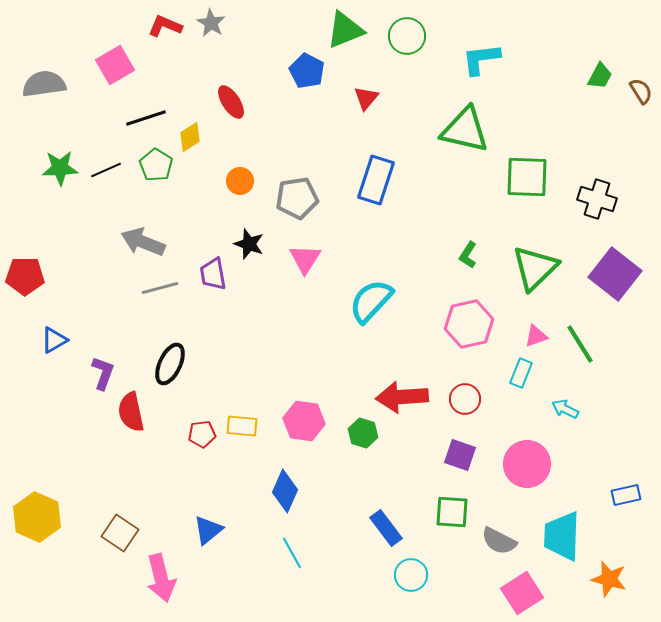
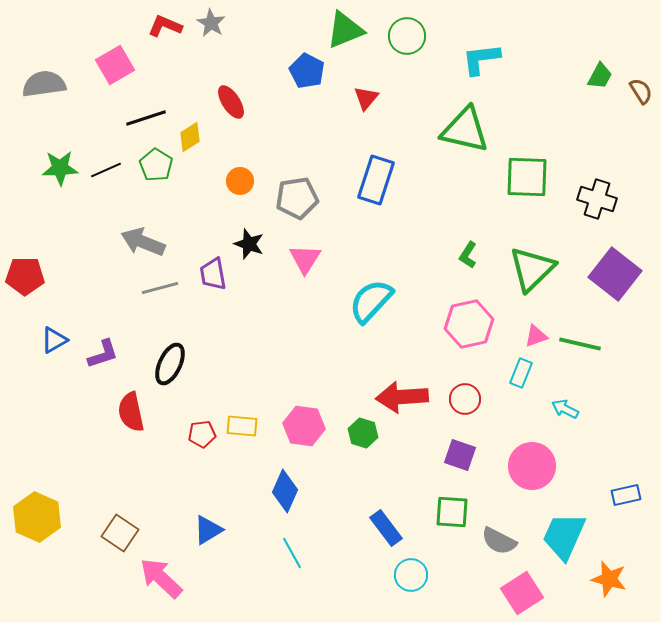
green triangle at (535, 268): moved 3 px left, 1 px down
green line at (580, 344): rotated 45 degrees counterclockwise
purple L-shape at (103, 373): moved 19 px up; rotated 52 degrees clockwise
pink hexagon at (304, 421): moved 5 px down
pink circle at (527, 464): moved 5 px right, 2 px down
blue triangle at (208, 530): rotated 8 degrees clockwise
cyan trapezoid at (562, 536): moved 2 px right; rotated 22 degrees clockwise
pink arrow at (161, 578): rotated 147 degrees clockwise
